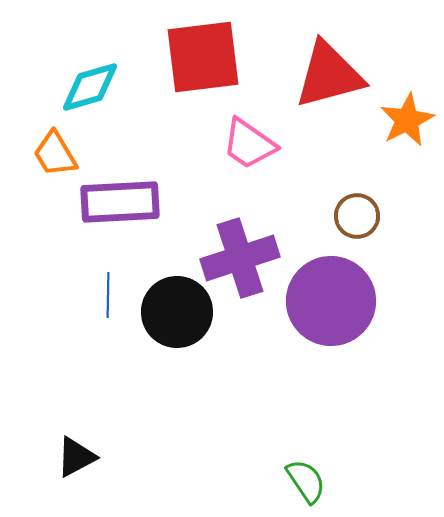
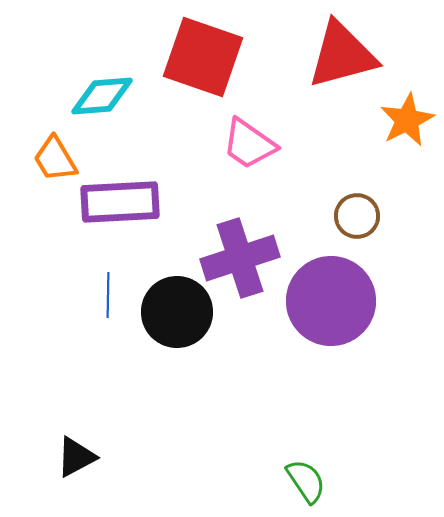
red square: rotated 26 degrees clockwise
red triangle: moved 13 px right, 20 px up
cyan diamond: moved 12 px right, 9 px down; rotated 12 degrees clockwise
orange trapezoid: moved 5 px down
